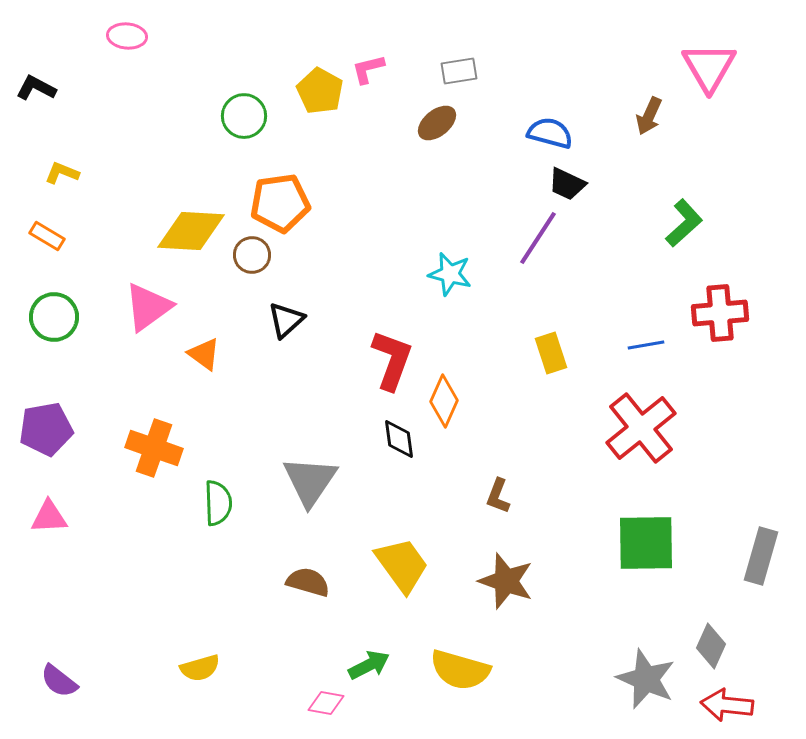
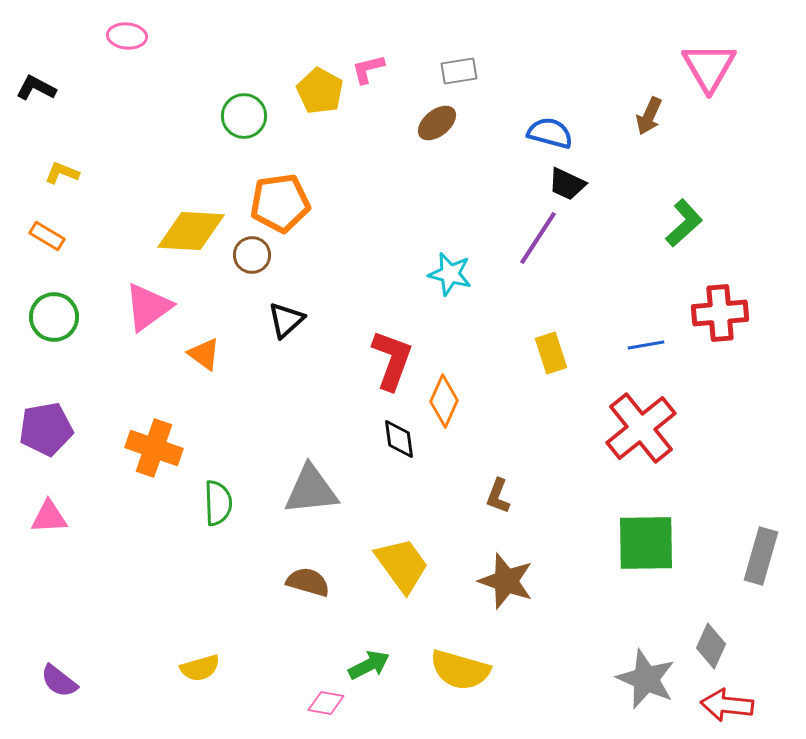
gray triangle at (310, 481): moved 1 px right, 9 px down; rotated 50 degrees clockwise
